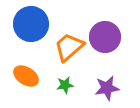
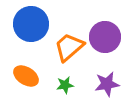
purple star: moved 4 px up
